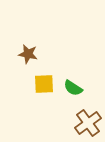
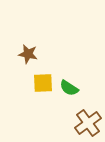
yellow square: moved 1 px left, 1 px up
green semicircle: moved 4 px left
